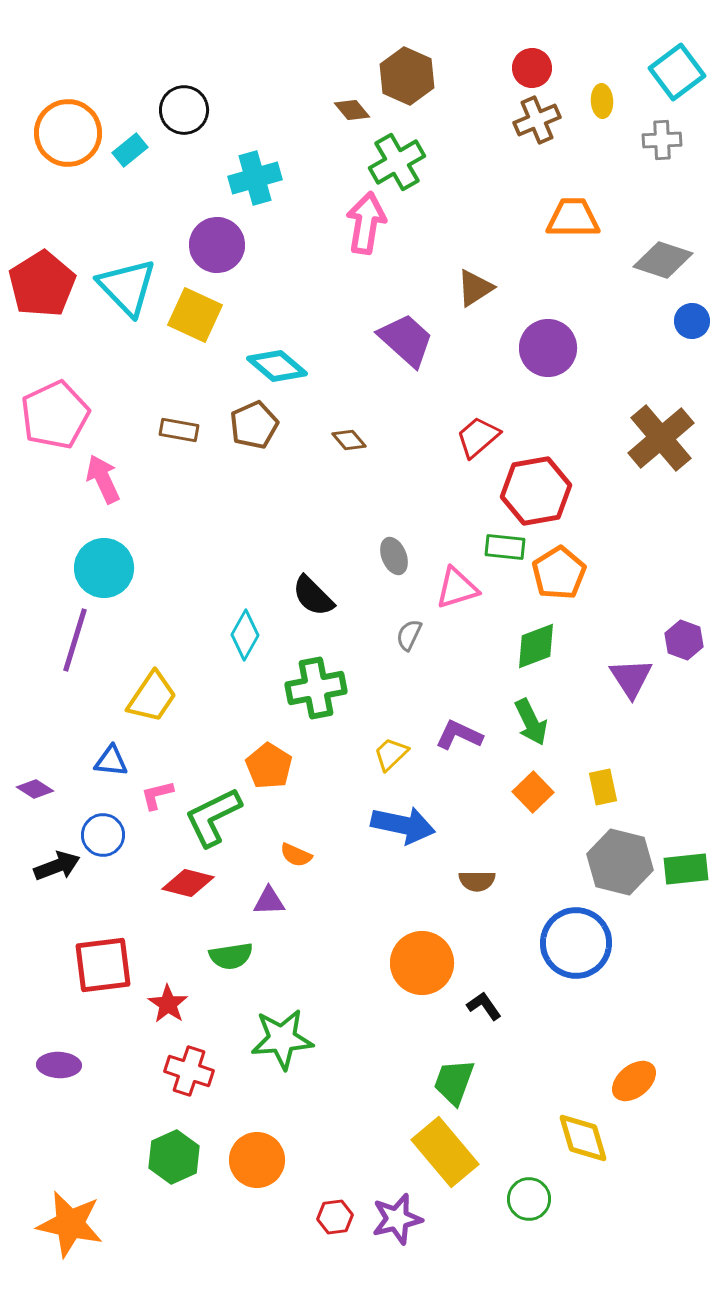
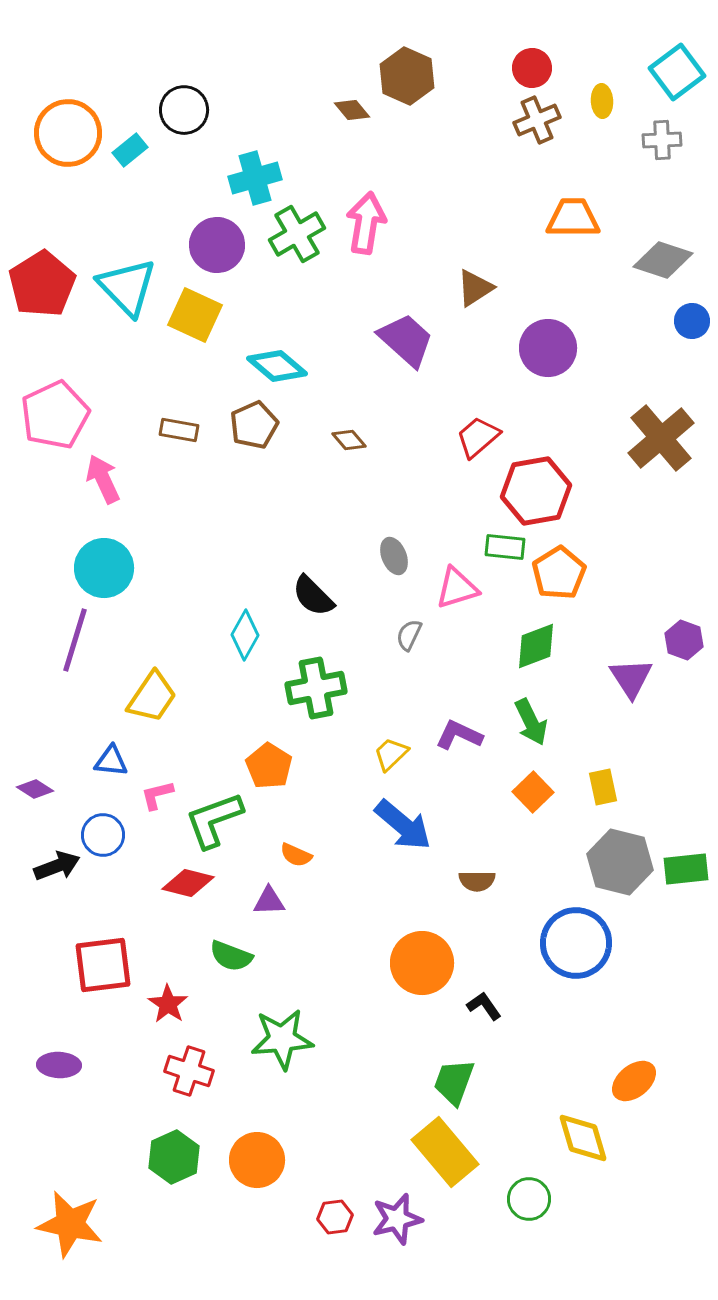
green cross at (397, 162): moved 100 px left, 72 px down
green L-shape at (213, 817): moved 1 px right, 3 px down; rotated 6 degrees clockwise
blue arrow at (403, 825): rotated 28 degrees clockwise
green semicircle at (231, 956): rotated 30 degrees clockwise
